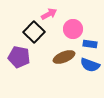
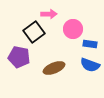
pink arrow: rotated 28 degrees clockwise
black square: rotated 10 degrees clockwise
brown ellipse: moved 10 px left, 11 px down
